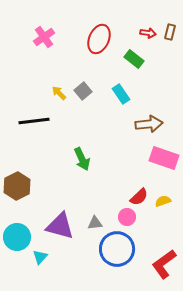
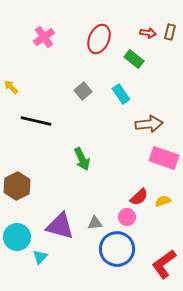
yellow arrow: moved 48 px left, 6 px up
black line: moved 2 px right; rotated 20 degrees clockwise
